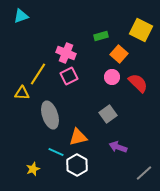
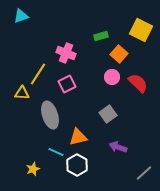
pink square: moved 2 px left, 8 px down
